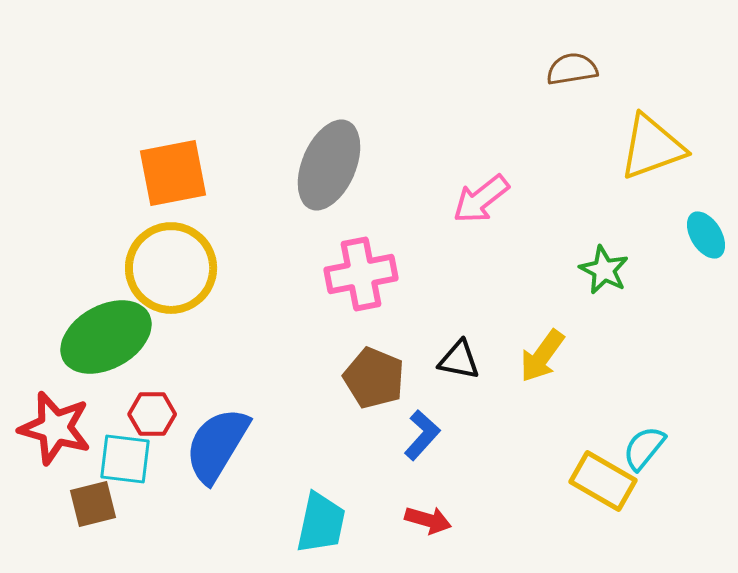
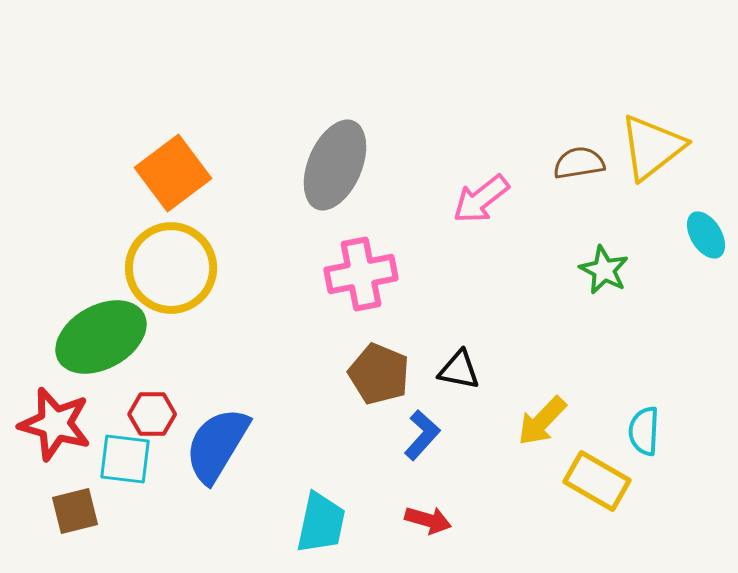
brown semicircle: moved 7 px right, 94 px down
yellow triangle: rotated 18 degrees counterclockwise
gray ellipse: moved 6 px right
orange square: rotated 26 degrees counterclockwise
green ellipse: moved 5 px left
yellow arrow: moved 65 px down; rotated 8 degrees clockwise
black triangle: moved 10 px down
brown pentagon: moved 5 px right, 4 px up
red star: moved 4 px up
cyan semicircle: moved 17 px up; rotated 36 degrees counterclockwise
yellow rectangle: moved 6 px left
brown square: moved 18 px left, 7 px down
